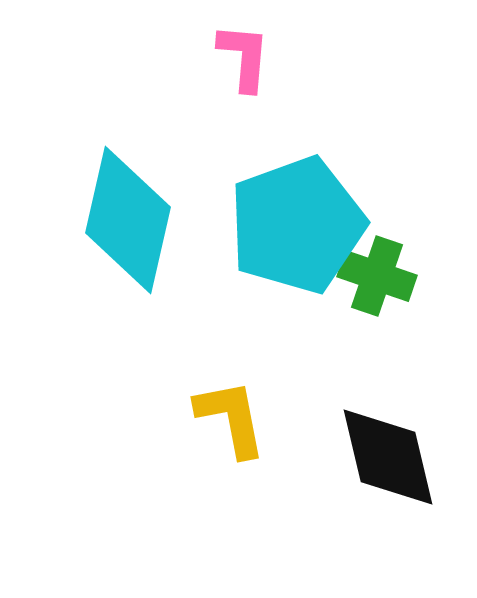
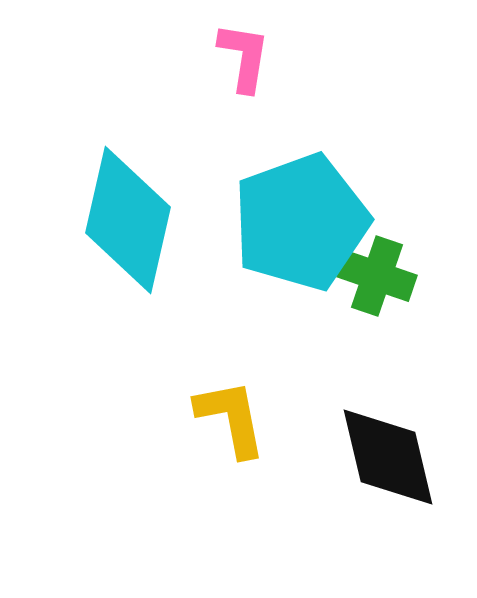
pink L-shape: rotated 4 degrees clockwise
cyan pentagon: moved 4 px right, 3 px up
